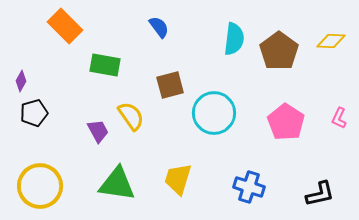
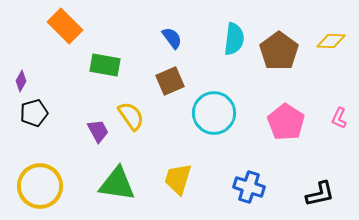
blue semicircle: moved 13 px right, 11 px down
brown square: moved 4 px up; rotated 8 degrees counterclockwise
